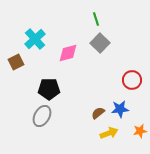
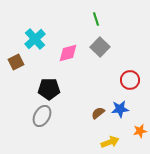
gray square: moved 4 px down
red circle: moved 2 px left
yellow arrow: moved 1 px right, 9 px down
